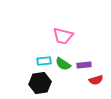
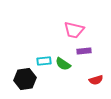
pink trapezoid: moved 11 px right, 6 px up
purple rectangle: moved 14 px up
black hexagon: moved 15 px left, 4 px up
